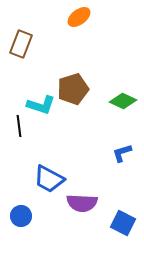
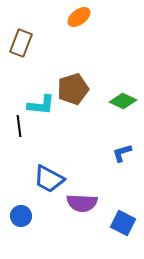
brown rectangle: moved 1 px up
cyan L-shape: rotated 12 degrees counterclockwise
